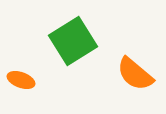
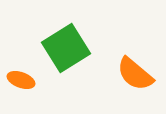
green square: moved 7 px left, 7 px down
